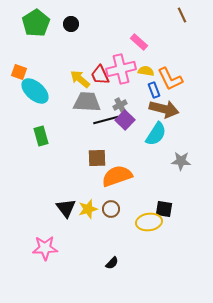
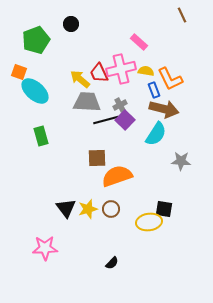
green pentagon: moved 17 px down; rotated 12 degrees clockwise
red trapezoid: moved 1 px left, 2 px up
